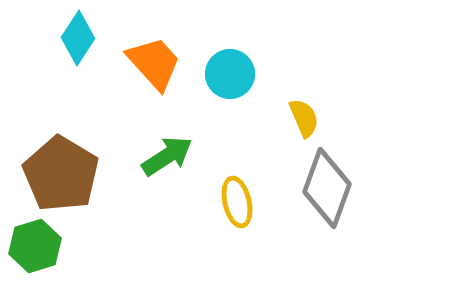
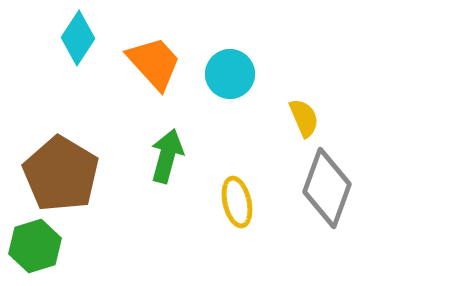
green arrow: rotated 42 degrees counterclockwise
